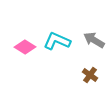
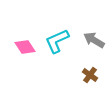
cyan L-shape: rotated 48 degrees counterclockwise
pink diamond: rotated 25 degrees clockwise
